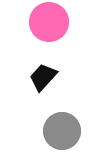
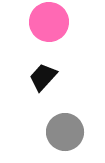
gray circle: moved 3 px right, 1 px down
